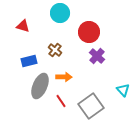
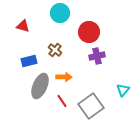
purple cross: rotated 35 degrees clockwise
cyan triangle: rotated 24 degrees clockwise
red line: moved 1 px right
